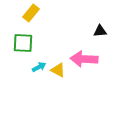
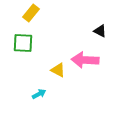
black triangle: rotated 32 degrees clockwise
pink arrow: moved 1 px right, 1 px down
cyan arrow: moved 27 px down
